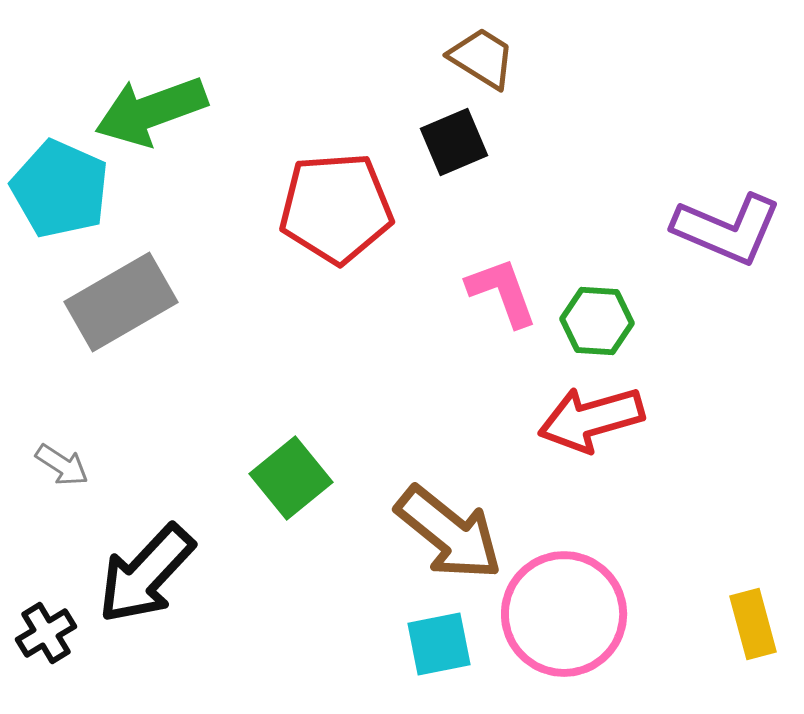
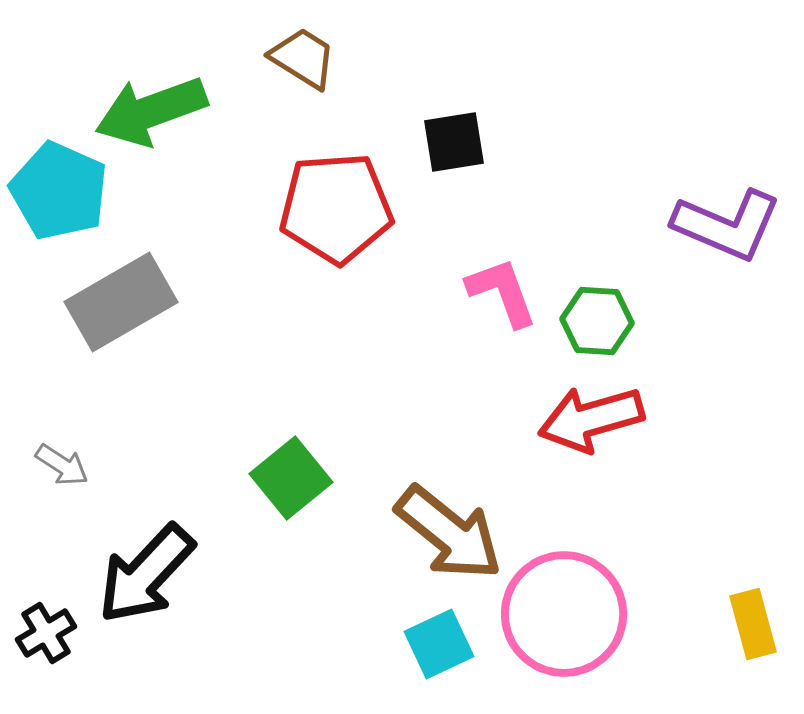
brown trapezoid: moved 179 px left
black square: rotated 14 degrees clockwise
cyan pentagon: moved 1 px left, 2 px down
purple L-shape: moved 4 px up
cyan square: rotated 14 degrees counterclockwise
